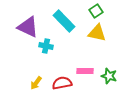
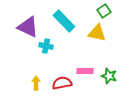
green square: moved 8 px right
yellow arrow: rotated 144 degrees clockwise
